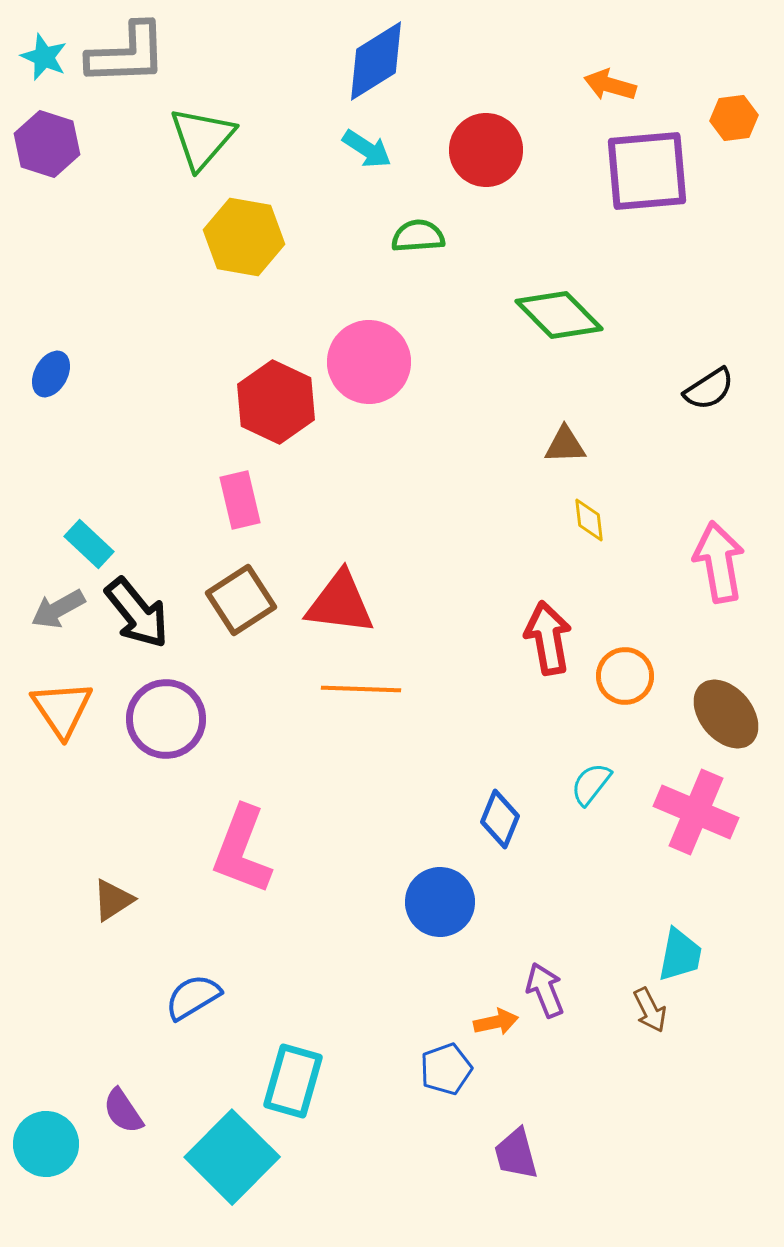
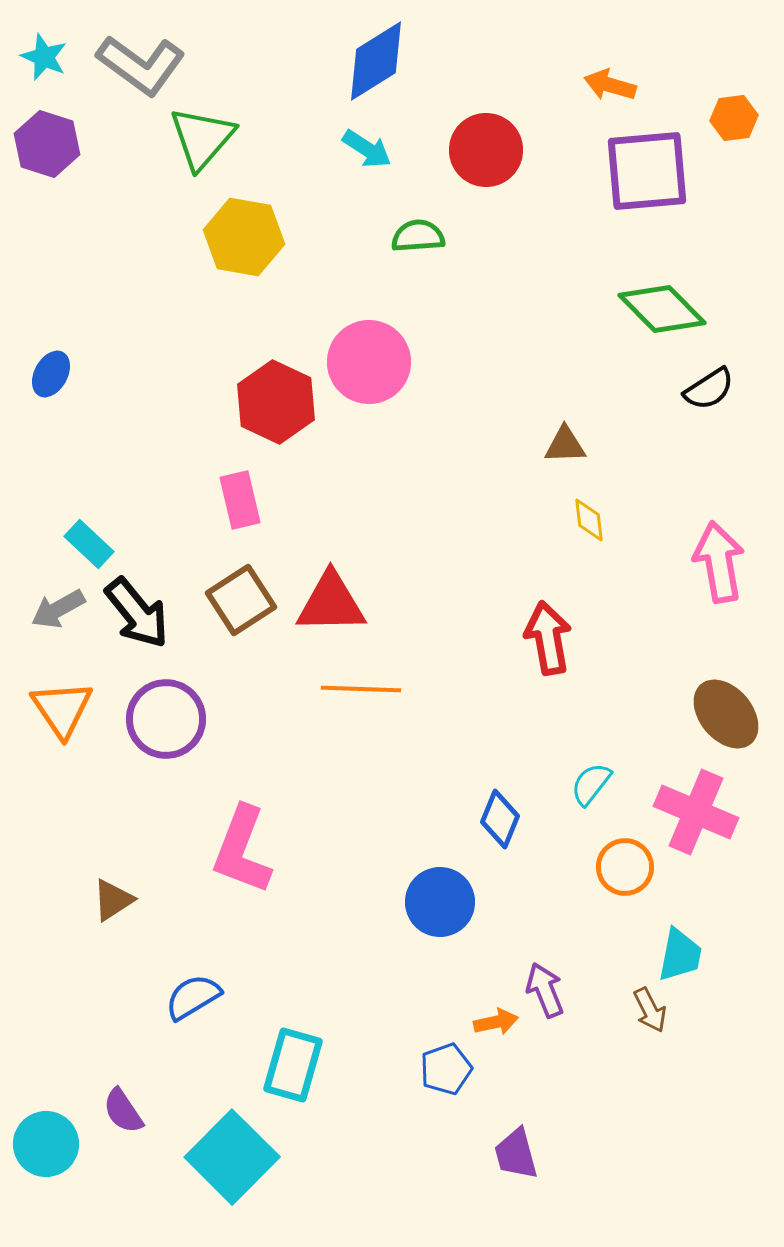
gray L-shape at (127, 54): moved 14 px right, 11 px down; rotated 38 degrees clockwise
green diamond at (559, 315): moved 103 px right, 6 px up
red triangle at (340, 603): moved 9 px left; rotated 8 degrees counterclockwise
orange circle at (625, 676): moved 191 px down
cyan rectangle at (293, 1081): moved 16 px up
